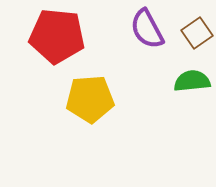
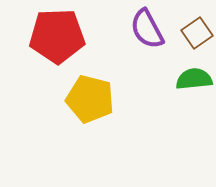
red pentagon: rotated 8 degrees counterclockwise
green semicircle: moved 2 px right, 2 px up
yellow pentagon: rotated 18 degrees clockwise
